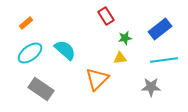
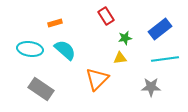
orange rectangle: moved 29 px right; rotated 24 degrees clockwise
cyan ellipse: moved 4 px up; rotated 45 degrees clockwise
cyan line: moved 1 px right, 1 px up
